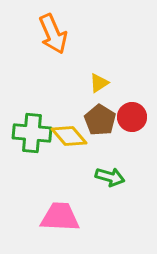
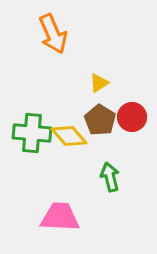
green arrow: rotated 120 degrees counterclockwise
